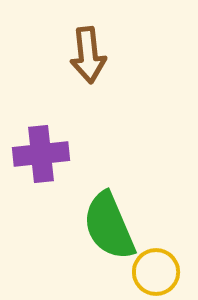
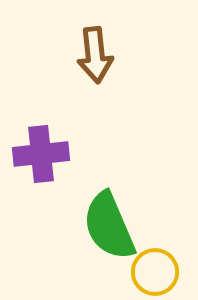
brown arrow: moved 7 px right
yellow circle: moved 1 px left
